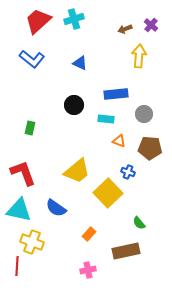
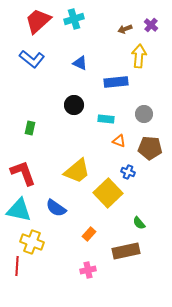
blue rectangle: moved 12 px up
